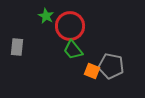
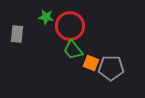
green star: moved 1 px down; rotated 21 degrees counterclockwise
gray rectangle: moved 13 px up
gray pentagon: moved 2 px down; rotated 10 degrees counterclockwise
orange square: moved 1 px left, 8 px up
